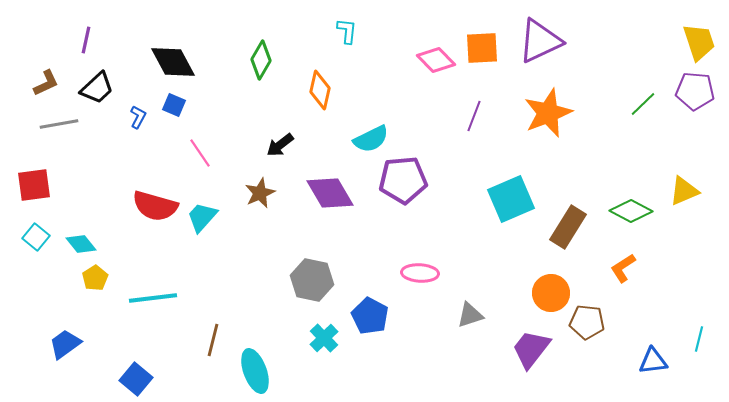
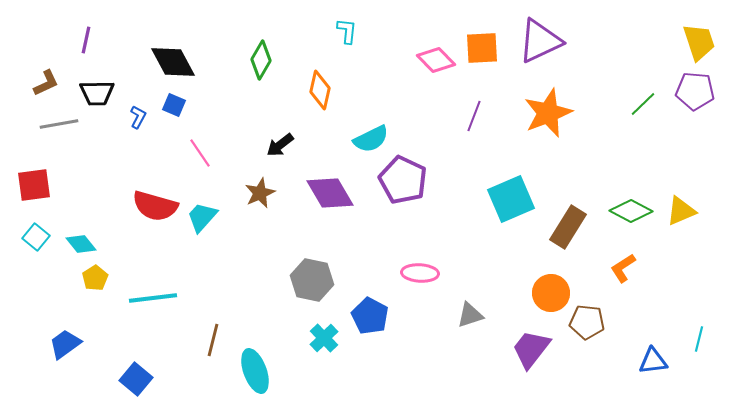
black trapezoid at (97, 88): moved 5 px down; rotated 42 degrees clockwise
purple pentagon at (403, 180): rotated 30 degrees clockwise
yellow triangle at (684, 191): moved 3 px left, 20 px down
